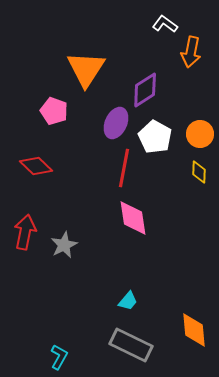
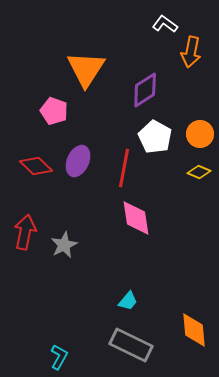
purple ellipse: moved 38 px left, 38 px down
yellow diamond: rotated 70 degrees counterclockwise
pink diamond: moved 3 px right
